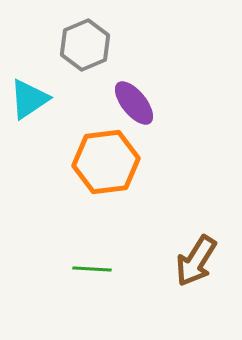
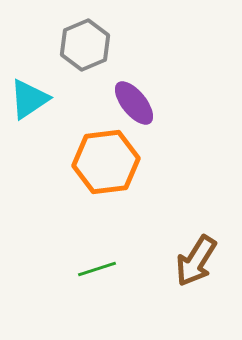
green line: moved 5 px right; rotated 21 degrees counterclockwise
